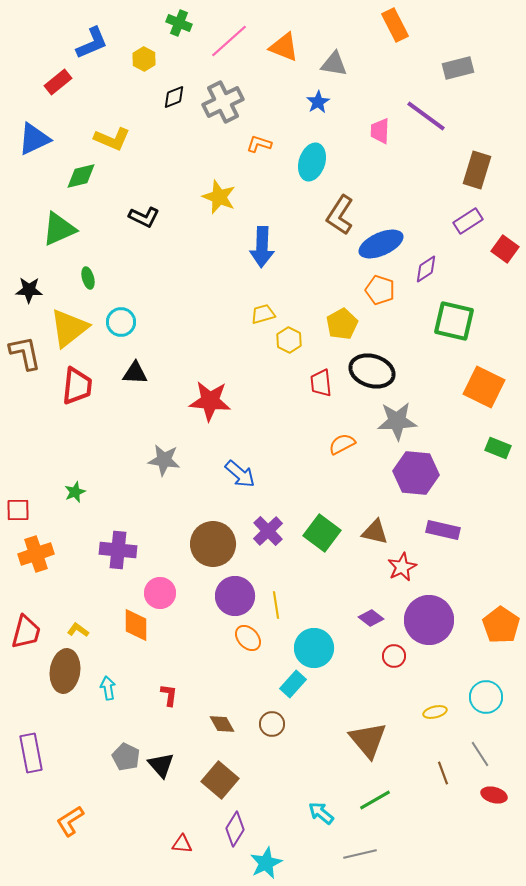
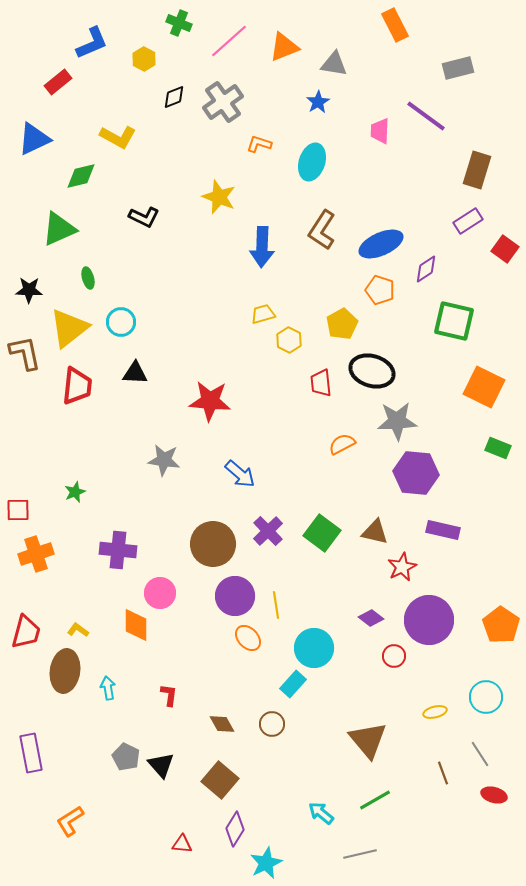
orange triangle at (284, 47): rotated 44 degrees counterclockwise
gray cross at (223, 102): rotated 9 degrees counterclockwise
yellow L-shape at (112, 139): moved 6 px right, 2 px up; rotated 6 degrees clockwise
brown L-shape at (340, 215): moved 18 px left, 15 px down
